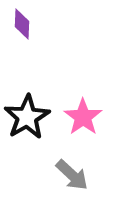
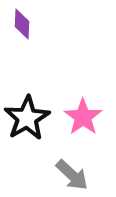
black star: moved 1 px down
